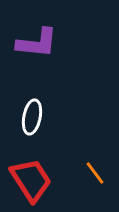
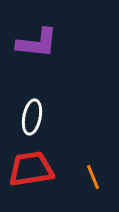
orange line: moved 2 px left, 4 px down; rotated 15 degrees clockwise
red trapezoid: moved 11 px up; rotated 66 degrees counterclockwise
